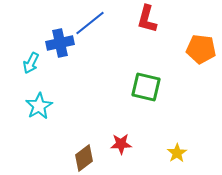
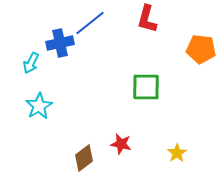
green square: rotated 12 degrees counterclockwise
red star: rotated 15 degrees clockwise
